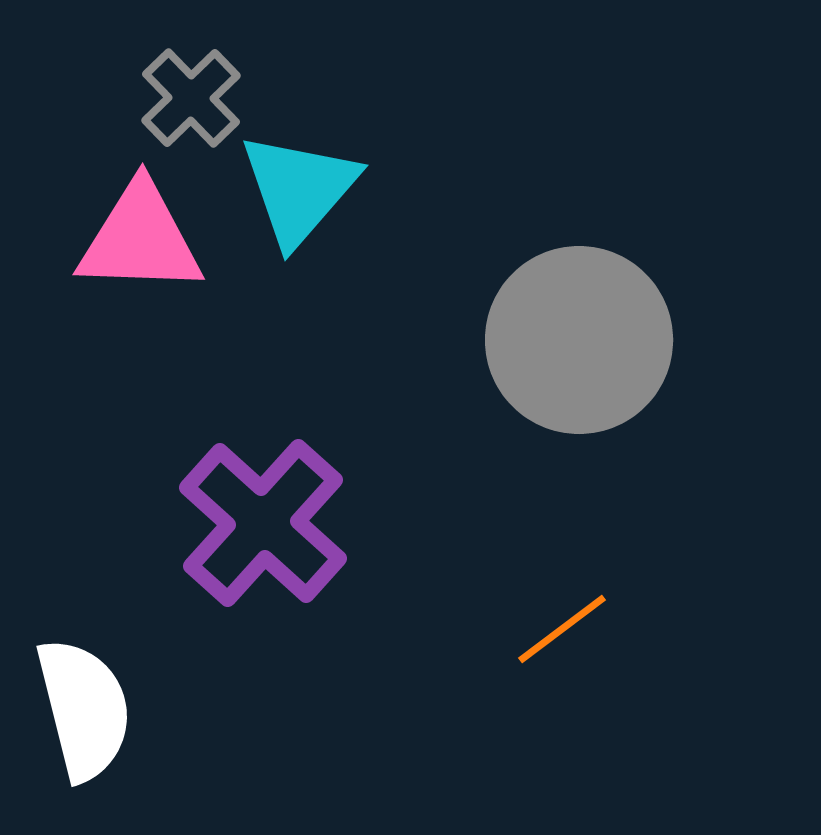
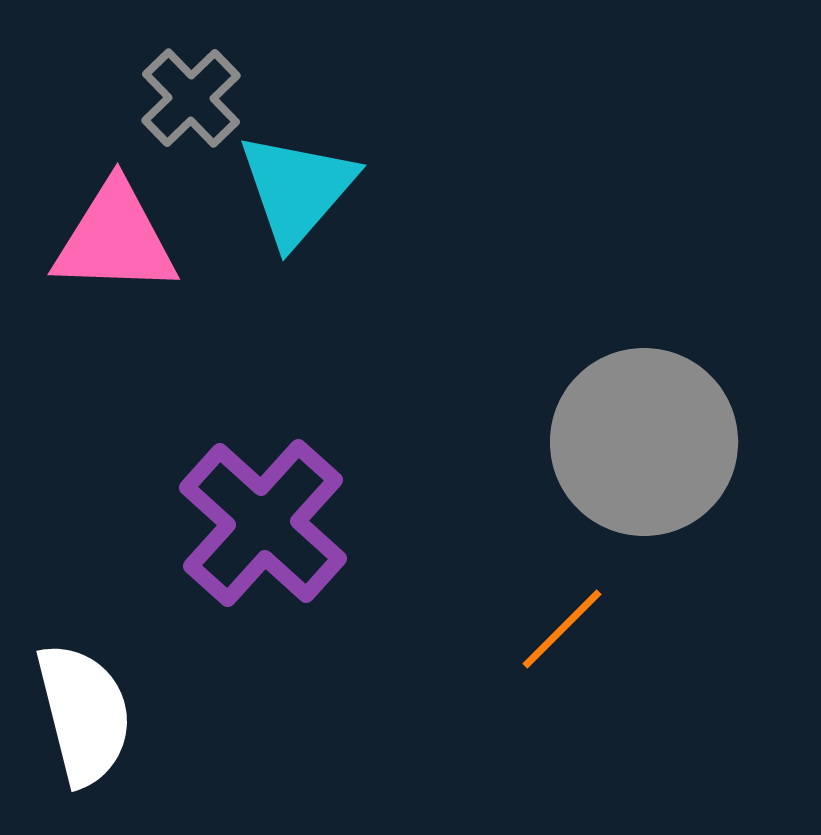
cyan triangle: moved 2 px left
pink triangle: moved 25 px left
gray circle: moved 65 px right, 102 px down
orange line: rotated 8 degrees counterclockwise
white semicircle: moved 5 px down
